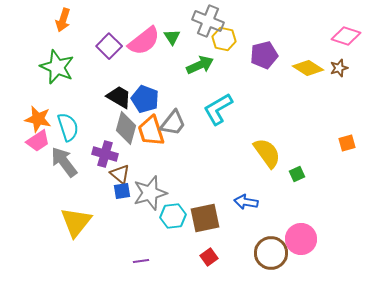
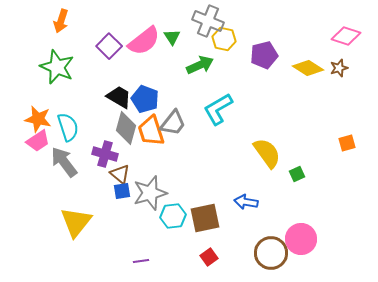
orange arrow: moved 2 px left, 1 px down
